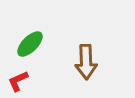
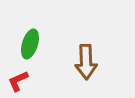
green ellipse: rotated 28 degrees counterclockwise
